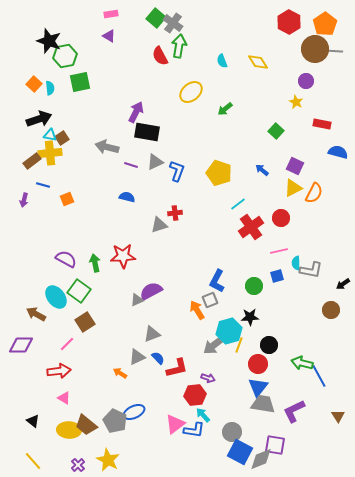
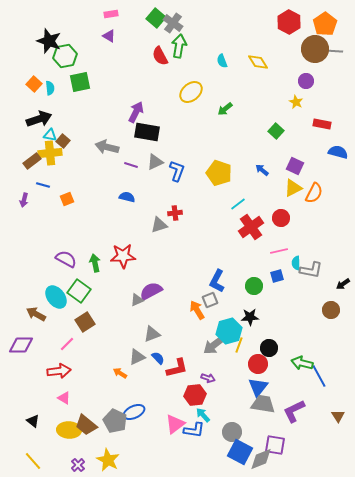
brown square at (62, 138): moved 1 px right, 3 px down; rotated 16 degrees counterclockwise
black circle at (269, 345): moved 3 px down
